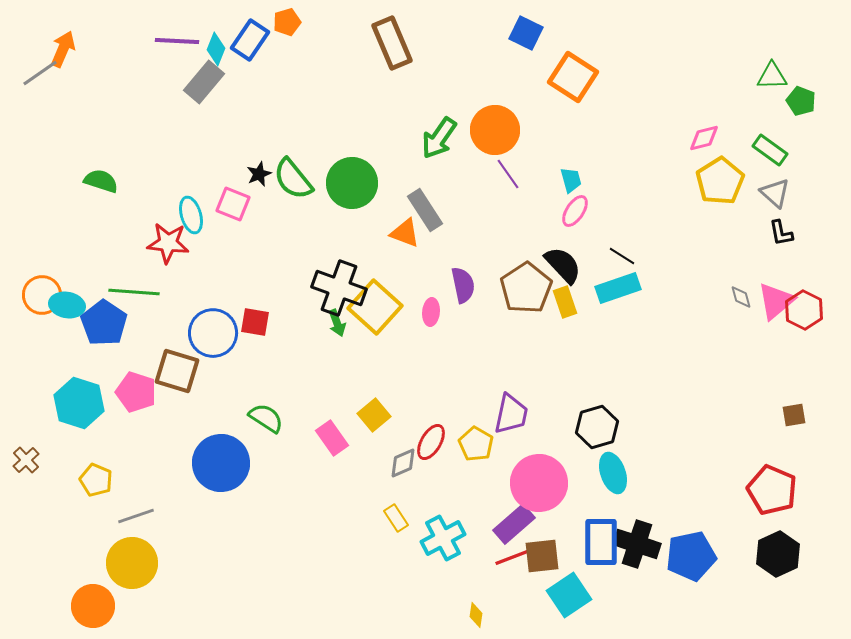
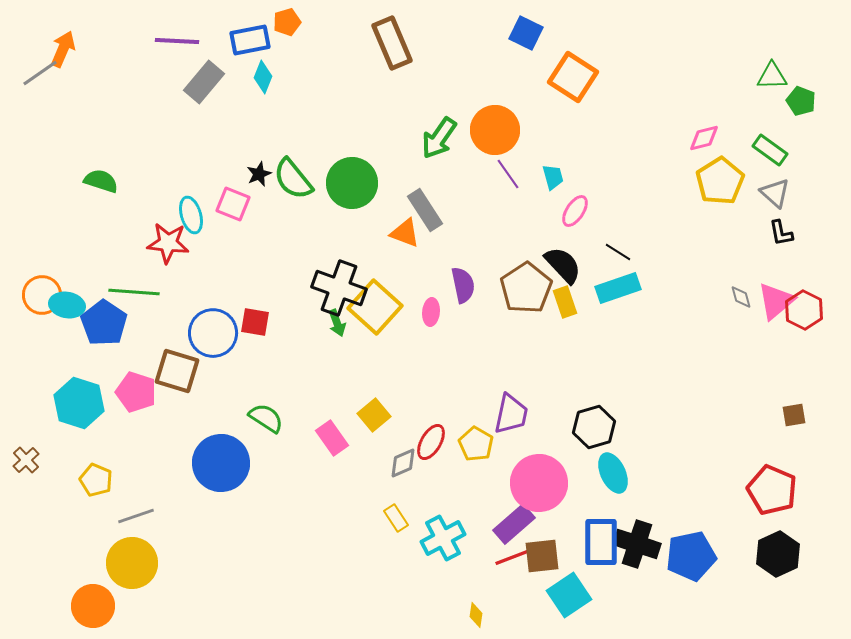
blue rectangle at (250, 40): rotated 45 degrees clockwise
cyan diamond at (216, 49): moved 47 px right, 28 px down
cyan trapezoid at (571, 180): moved 18 px left, 3 px up
black line at (622, 256): moved 4 px left, 4 px up
black hexagon at (597, 427): moved 3 px left
cyan ellipse at (613, 473): rotated 6 degrees counterclockwise
